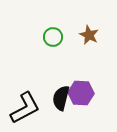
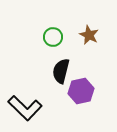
purple hexagon: moved 2 px up; rotated 15 degrees counterclockwise
black semicircle: moved 27 px up
black L-shape: rotated 72 degrees clockwise
